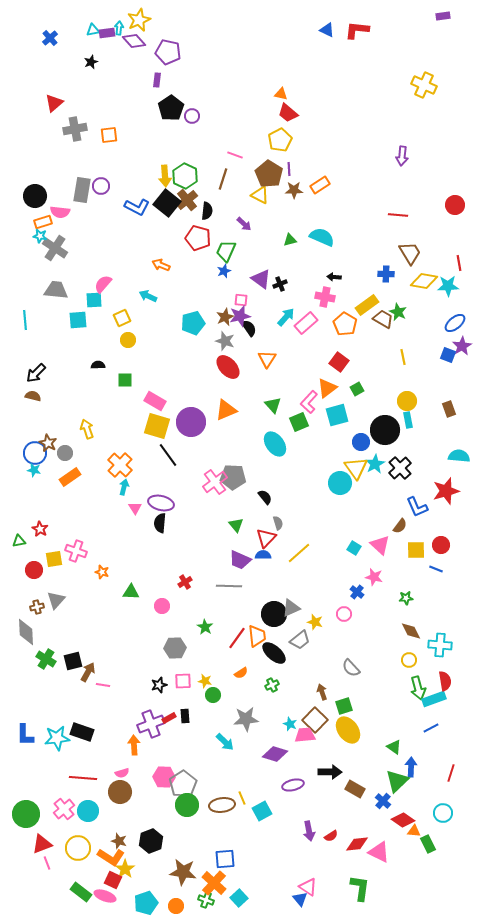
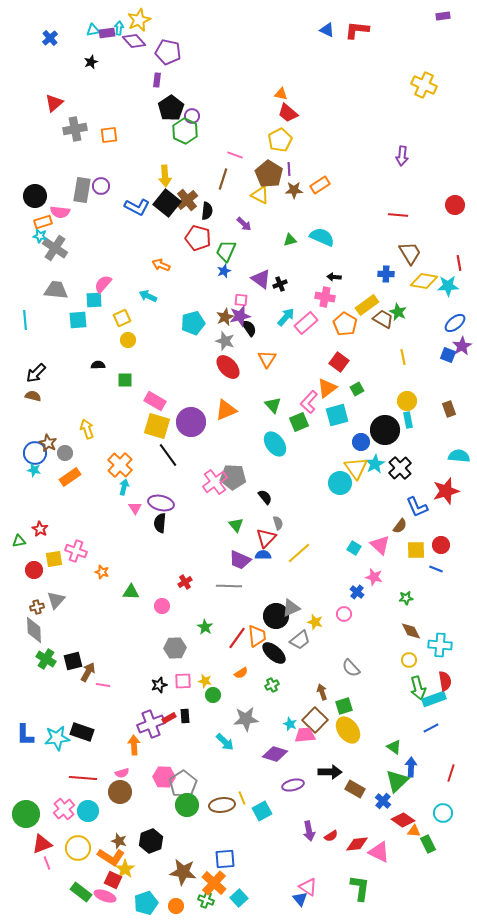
green hexagon at (185, 176): moved 45 px up
black circle at (274, 614): moved 2 px right, 2 px down
gray diamond at (26, 632): moved 8 px right, 2 px up
